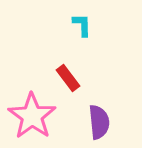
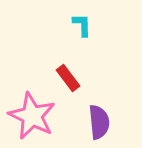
pink star: rotated 9 degrees counterclockwise
